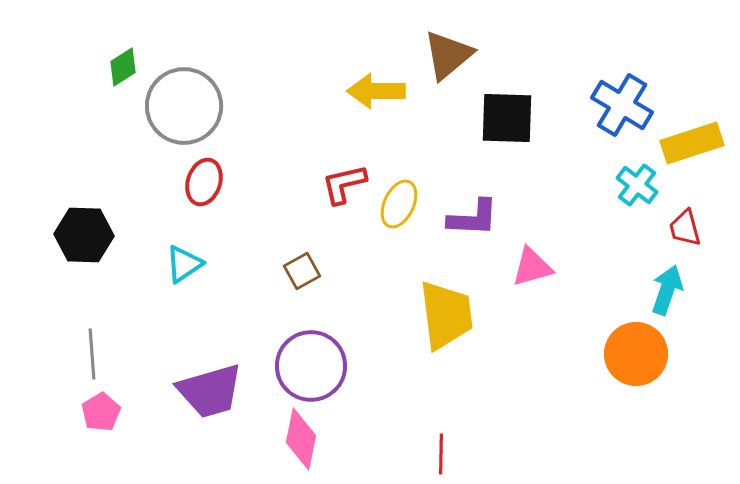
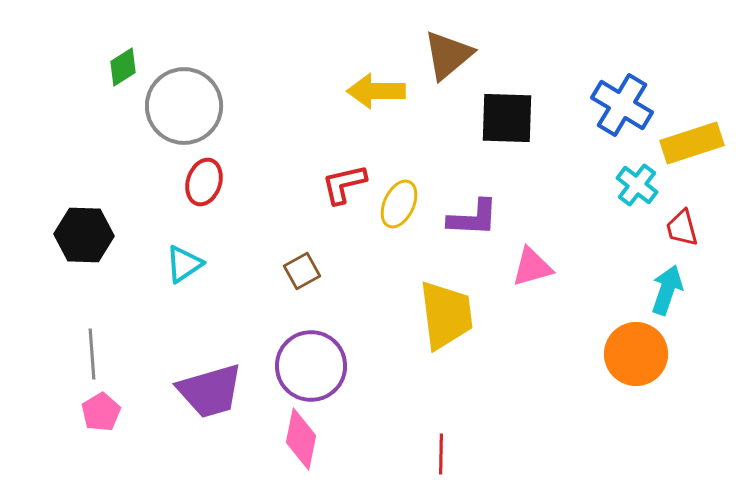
red trapezoid: moved 3 px left
